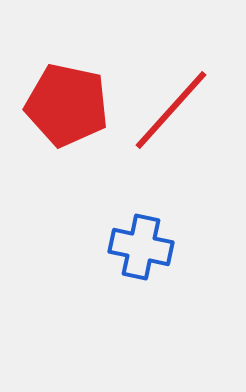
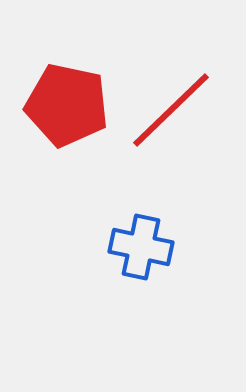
red line: rotated 4 degrees clockwise
